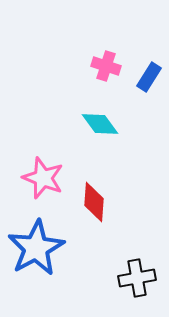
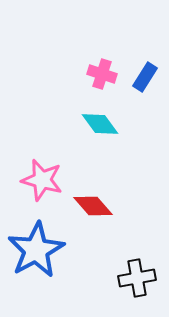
pink cross: moved 4 px left, 8 px down
blue rectangle: moved 4 px left
pink star: moved 1 px left, 2 px down; rotated 6 degrees counterclockwise
red diamond: moved 1 px left, 4 px down; rotated 45 degrees counterclockwise
blue star: moved 2 px down
